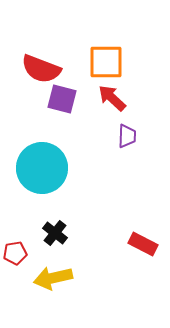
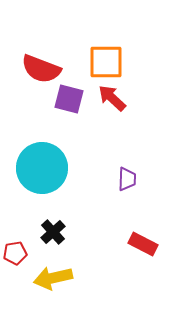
purple square: moved 7 px right
purple trapezoid: moved 43 px down
black cross: moved 2 px left, 1 px up; rotated 10 degrees clockwise
